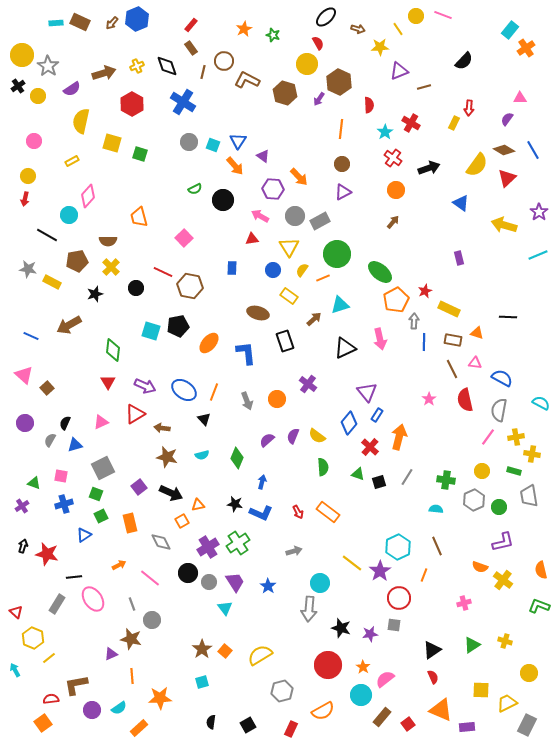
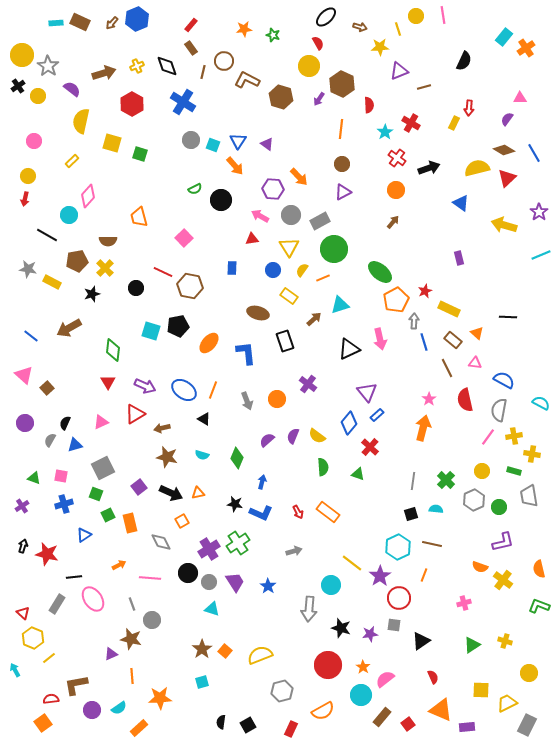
pink line at (443, 15): rotated 60 degrees clockwise
orange star at (244, 29): rotated 21 degrees clockwise
brown arrow at (358, 29): moved 2 px right, 2 px up
yellow line at (398, 29): rotated 16 degrees clockwise
cyan rectangle at (510, 30): moved 6 px left, 7 px down
black semicircle at (464, 61): rotated 18 degrees counterclockwise
yellow circle at (307, 64): moved 2 px right, 2 px down
brown hexagon at (339, 82): moved 3 px right, 2 px down
purple semicircle at (72, 89): rotated 108 degrees counterclockwise
brown hexagon at (285, 93): moved 4 px left, 4 px down
gray circle at (189, 142): moved 2 px right, 2 px up
blue line at (533, 150): moved 1 px right, 3 px down
purple triangle at (263, 156): moved 4 px right, 12 px up
red cross at (393, 158): moved 4 px right
yellow rectangle at (72, 161): rotated 16 degrees counterclockwise
yellow semicircle at (477, 165): moved 3 px down; rotated 140 degrees counterclockwise
black circle at (223, 200): moved 2 px left
gray circle at (295, 216): moved 4 px left, 1 px up
green circle at (337, 254): moved 3 px left, 5 px up
cyan line at (538, 255): moved 3 px right
yellow cross at (111, 267): moved 6 px left, 1 px down
black star at (95, 294): moved 3 px left
brown arrow at (69, 325): moved 3 px down
orange triangle at (477, 333): rotated 24 degrees clockwise
blue line at (31, 336): rotated 14 degrees clockwise
brown rectangle at (453, 340): rotated 30 degrees clockwise
blue line at (424, 342): rotated 18 degrees counterclockwise
black triangle at (345, 348): moved 4 px right, 1 px down
brown line at (452, 369): moved 5 px left, 1 px up
blue semicircle at (502, 378): moved 2 px right, 2 px down
orange line at (214, 392): moved 1 px left, 2 px up
blue rectangle at (377, 415): rotated 16 degrees clockwise
black triangle at (204, 419): rotated 16 degrees counterclockwise
brown arrow at (162, 428): rotated 21 degrees counterclockwise
orange arrow at (399, 437): moved 24 px right, 9 px up
yellow cross at (516, 437): moved 2 px left, 1 px up
cyan semicircle at (202, 455): rotated 32 degrees clockwise
gray line at (407, 477): moved 6 px right, 4 px down; rotated 24 degrees counterclockwise
green cross at (446, 480): rotated 36 degrees clockwise
black square at (379, 482): moved 32 px right, 32 px down
green triangle at (34, 483): moved 5 px up
orange triangle at (198, 505): moved 12 px up
green square at (101, 516): moved 7 px right, 1 px up
brown line at (437, 546): moved 5 px left, 2 px up; rotated 54 degrees counterclockwise
purple cross at (208, 547): moved 1 px right, 2 px down
orange semicircle at (541, 570): moved 2 px left, 1 px up
purple star at (380, 571): moved 5 px down
pink line at (150, 578): rotated 35 degrees counterclockwise
cyan circle at (320, 583): moved 11 px right, 2 px down
cyan triangle at (225, 608): moved 13 px left, 1 px down; rotated 35 degrees counterclockwise
red triangle at (16, 612): moved 7 px right, 1 px down
black triangle at (432, 650): moved 11 px left, 9 px up
yellow semicircle at (260, 655): rotated 10 degrees clockwise
black semicircle at (211, 722): moved 10 px right
